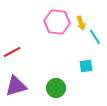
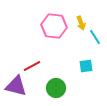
pink hexagon: moved 3 px left, 4 px down
red line: moved 20 px right, 14 px down
purple triangle: rotated 30 degrees clockwise
